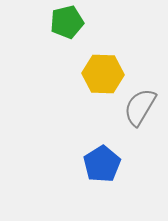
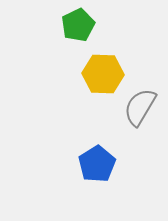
green pentagon: moved 11 px right, 3 px down; rotated 12 degrees counterclockwise
blue pentagon: moved 5 px left
